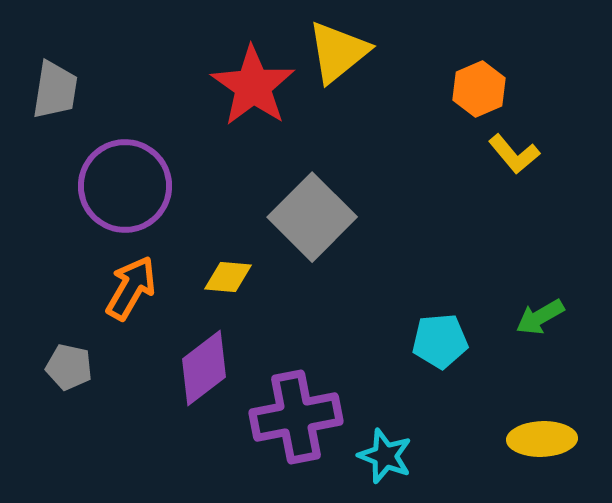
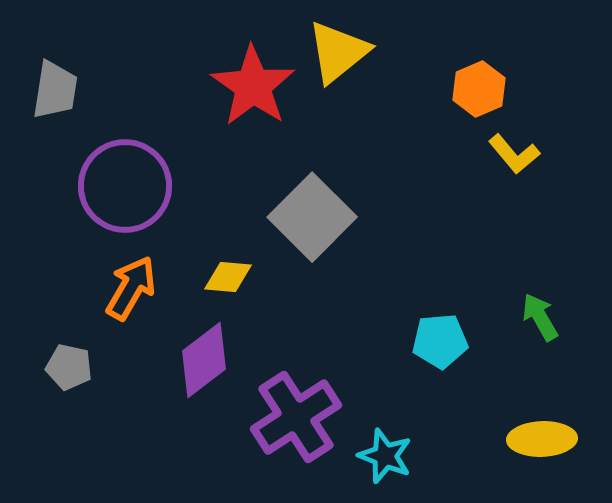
green arrow: rotated 90 degrees clockwise
purple diamond: moved 8 px up
purple cross: rotated 22 degrees counterclockwise
